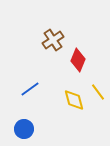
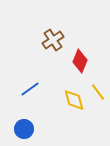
red diamond: moved 2 px right, 1 px down
